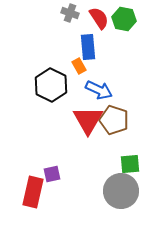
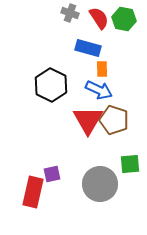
blue rectangle: moved 1 px down; rotated 70 degrees counterclockwise
orange rectangle: moved 23 px right, 3 px down; rotated 28 degrees clockwise
gray circle: moved 21 px left, 7 px up
